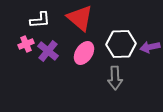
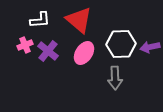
red triangle: moved 1 px left, 2 px down
pink cross: moved 1 px left, 1 px down
